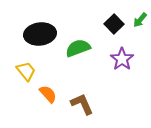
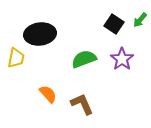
black square: rotated 12 degrees counterclockwise
green semicircle: moved 6 px right, 11 px down
yellow trapezoid: moved 10 px left, 13 px up; rotated 50 degrees clockwise
